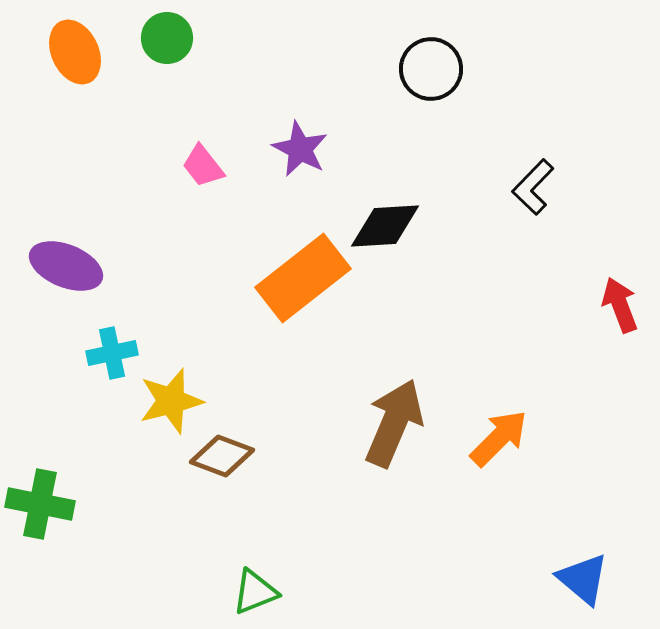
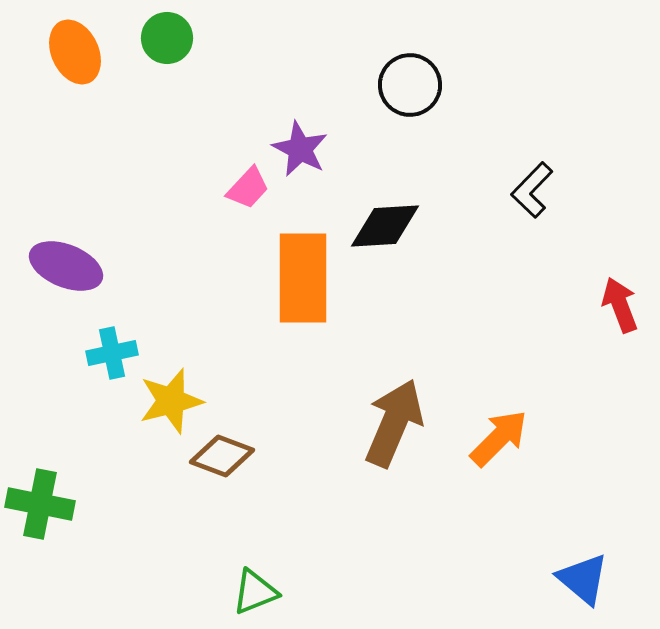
black circle: moved 21 px left, 16 px down
pink trapezoid: moved 45 px right, 22 px down; rotated 99 degrees counterclockwise
black L-shape: moved 1 px left, 3 px down
orange rectangle: rotated 52 degrees counterclockwise
